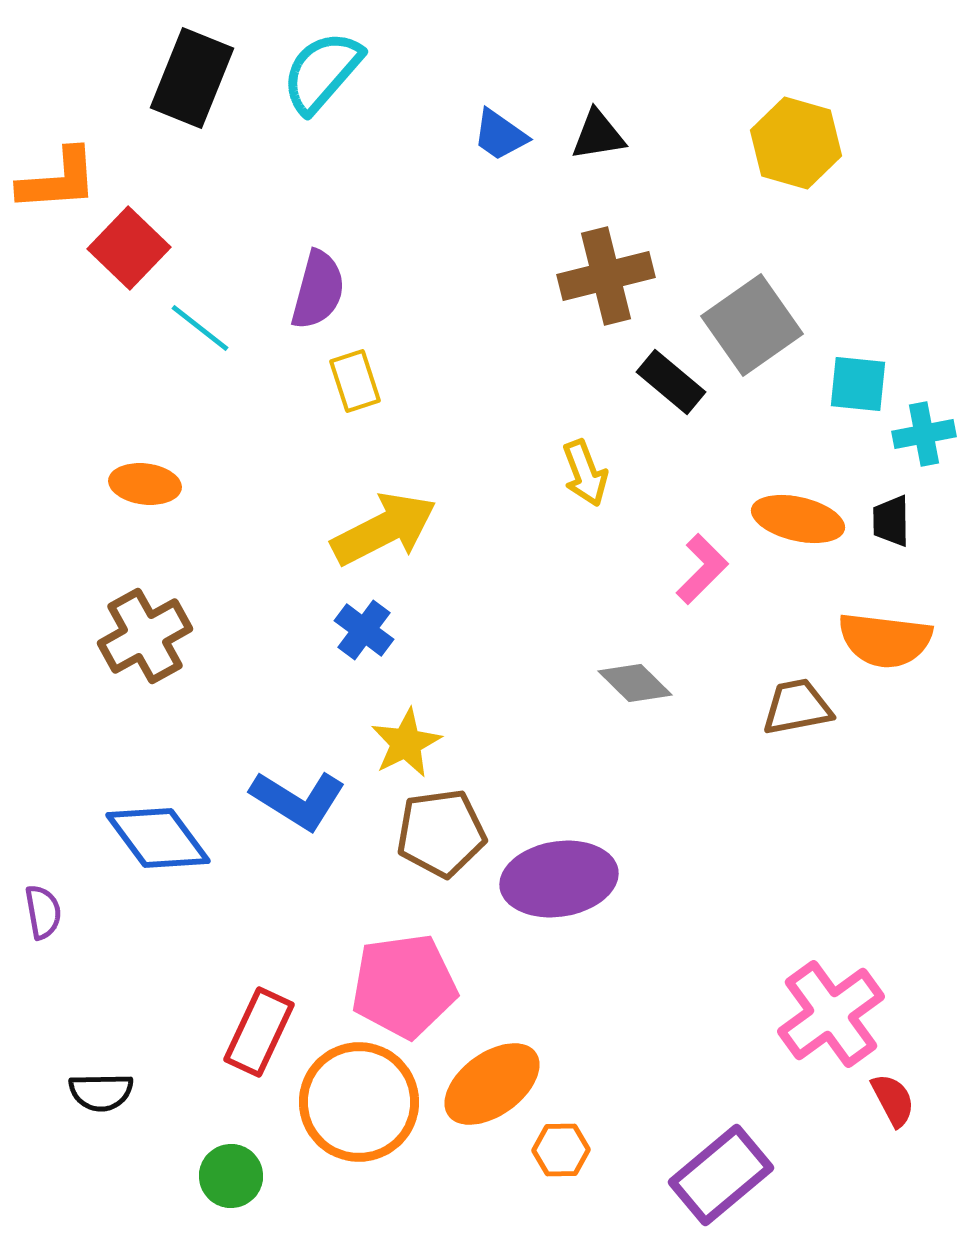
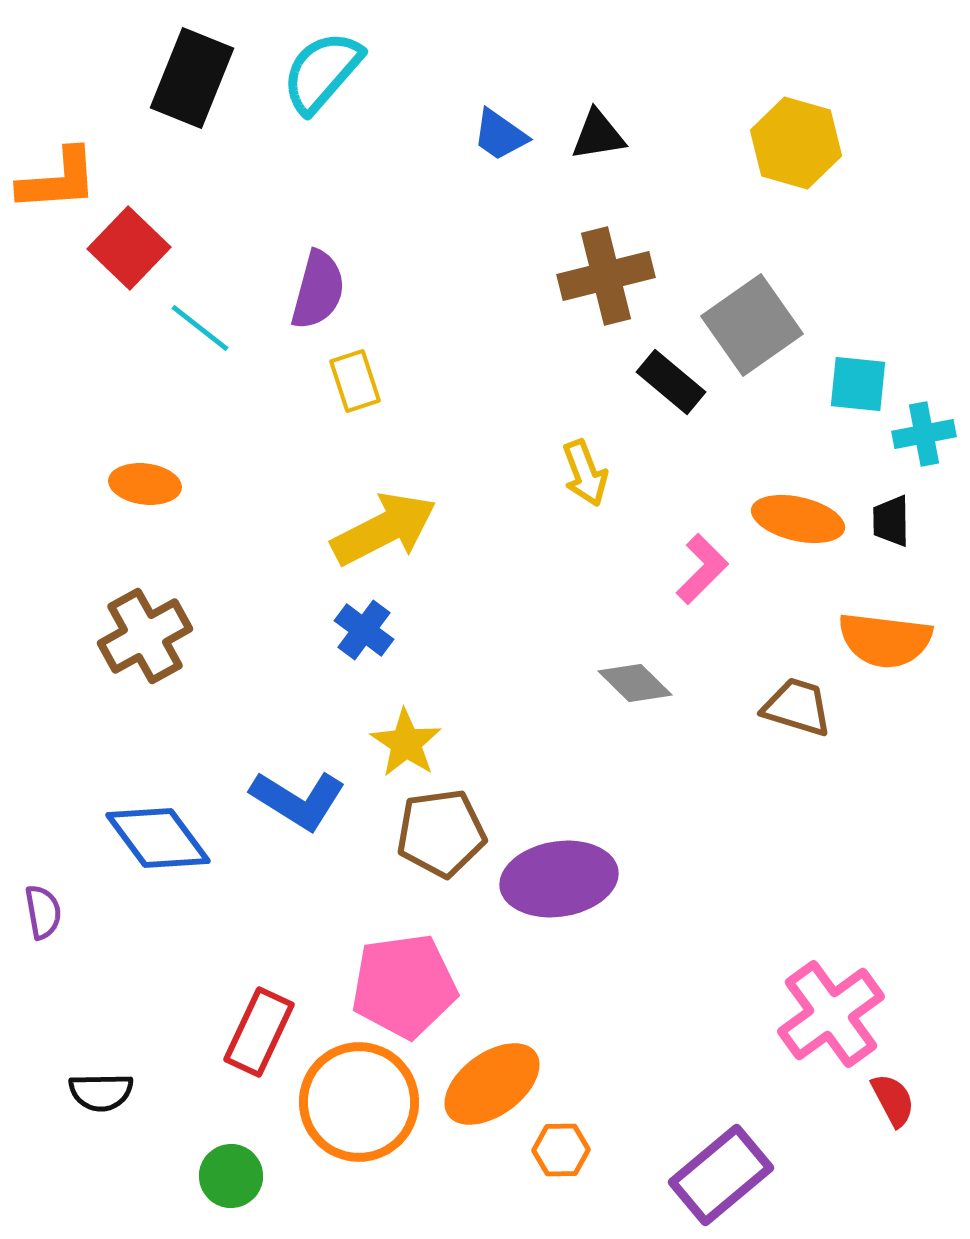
brown trapezoid at (797, 707): rotated 28 degrees clockwise
yellow star at (406, 743): rotated 12 degrees counterclockwise
